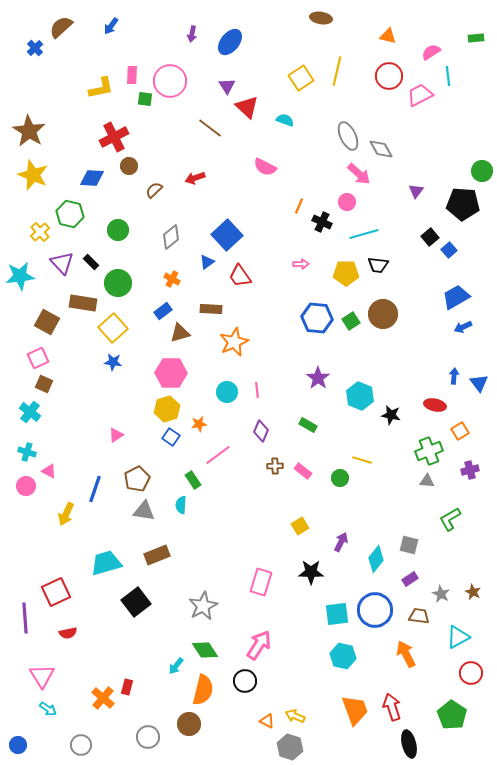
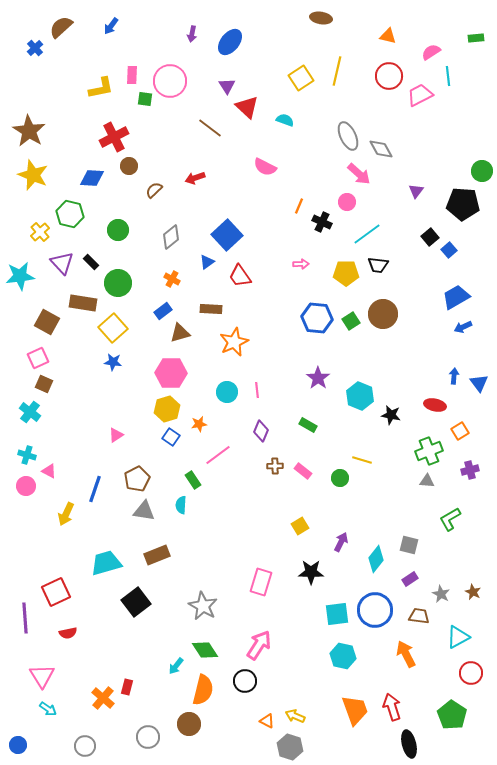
cyan line at (364, 234): moved 3 px right; rotated 20 degrees counterclockwise
cyan cross at (27, 452): moved 3 px down
gray star at (203, 606): rotated 16 degrees counterclockwise
gray circle at (81, 745): moved 4 px right, 1 px down
